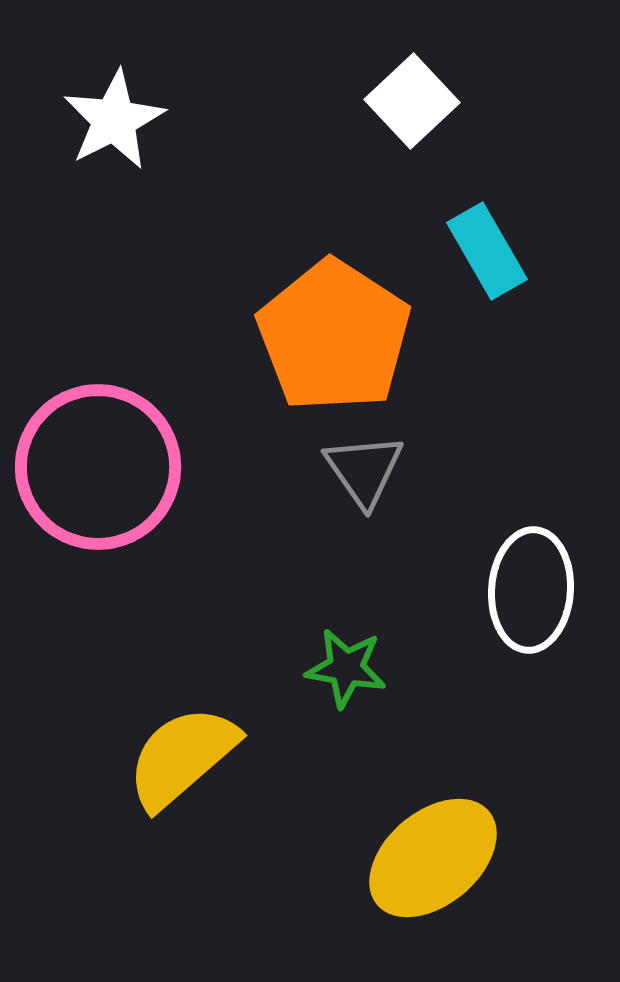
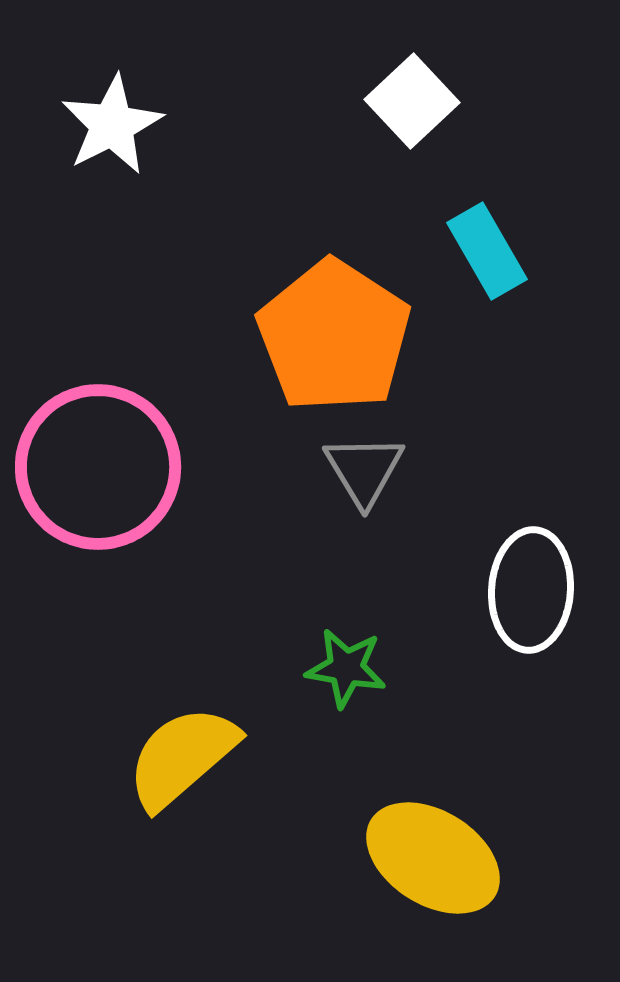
white star: moved 2 px left, 5 px down
gray triangle: rotated 4 degrees clockwise
yellow ellipse: rotated 72 degrees clockwise
